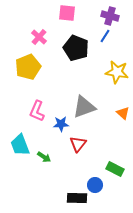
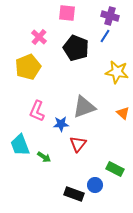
black rectangle: moved 3 px left, 4 px up; rotated 18 degrees clockwise
